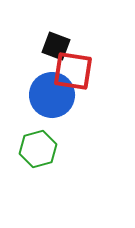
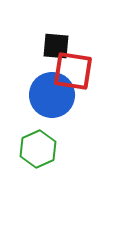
black square: rotated 16 degrees counterclockwise
green hexagon: rotated 9 degrees counterclockwise
